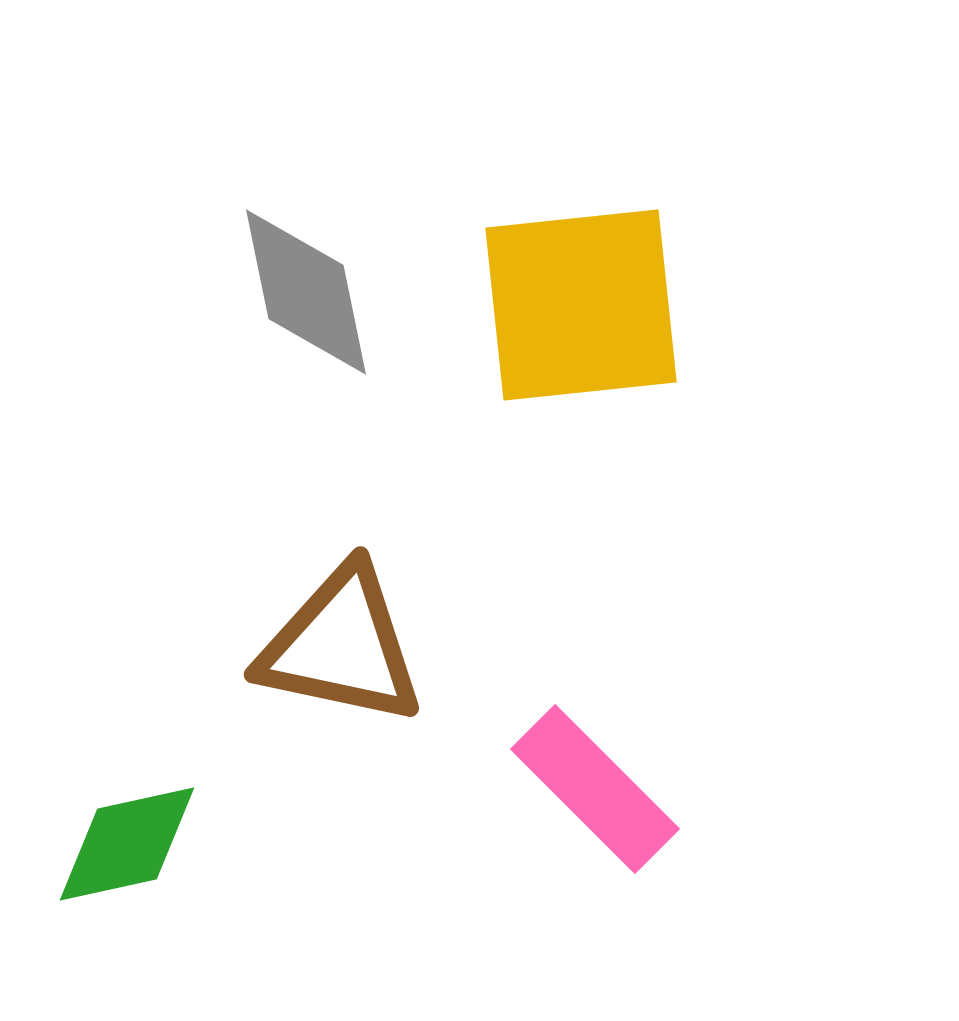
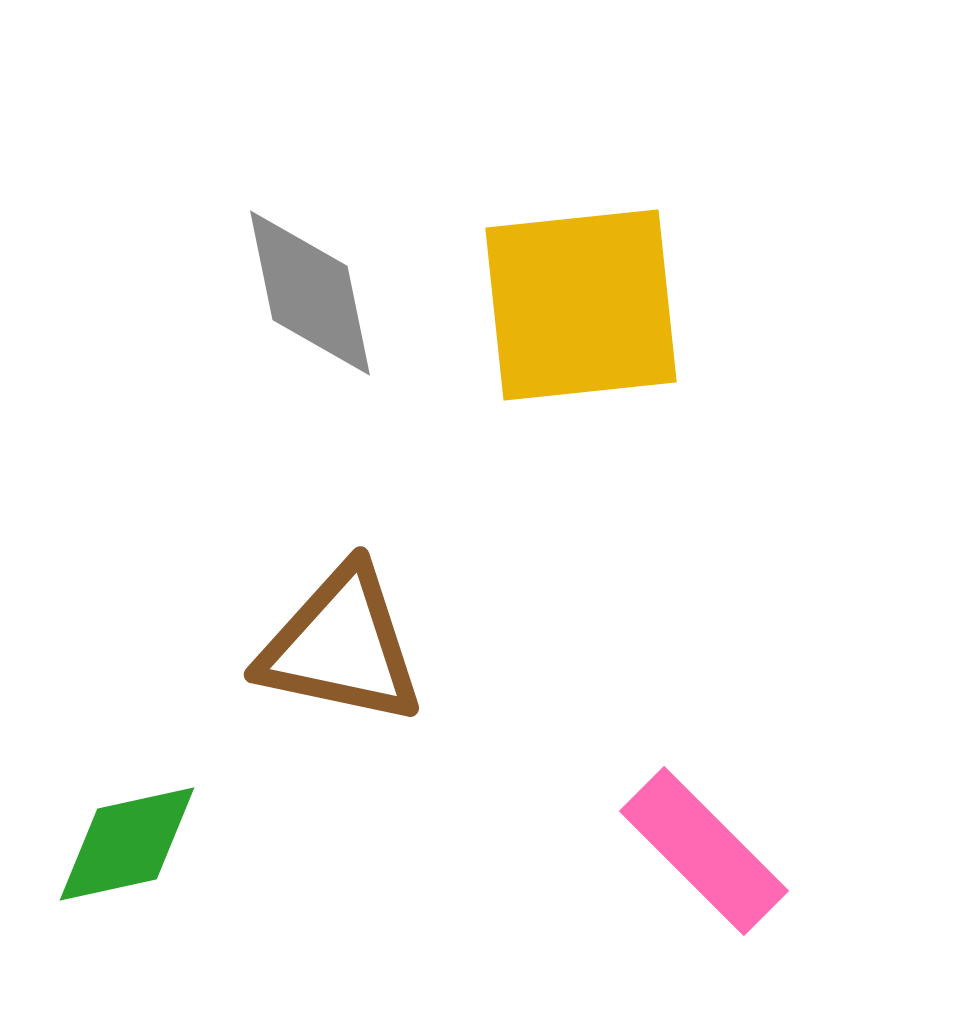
gray diamond: moved 4 px right, 1 px down
pink rectangle: moved 109 px right, 62 px down
